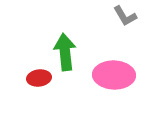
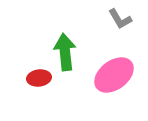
gray L-shape: moved 5 px left, 3 px down
pink ellipse: rotated 39 degrees counterclockwise
